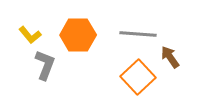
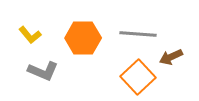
orange hexagon: moved 5 px right, 3 px down
brown arrow: moved 1 px right; rotated 80 degrees counterclockwise
gray L-shape: moved 2 px left, 6 px down; rotated 92 degrees clockwise
